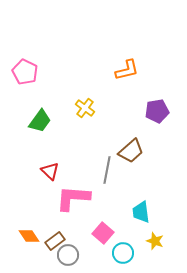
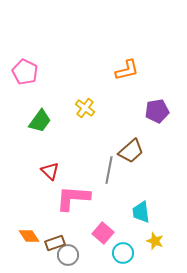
gray line: moved 2 px right
brown rectangle: moved 2 px down; rotated 18 degrees clockwise
